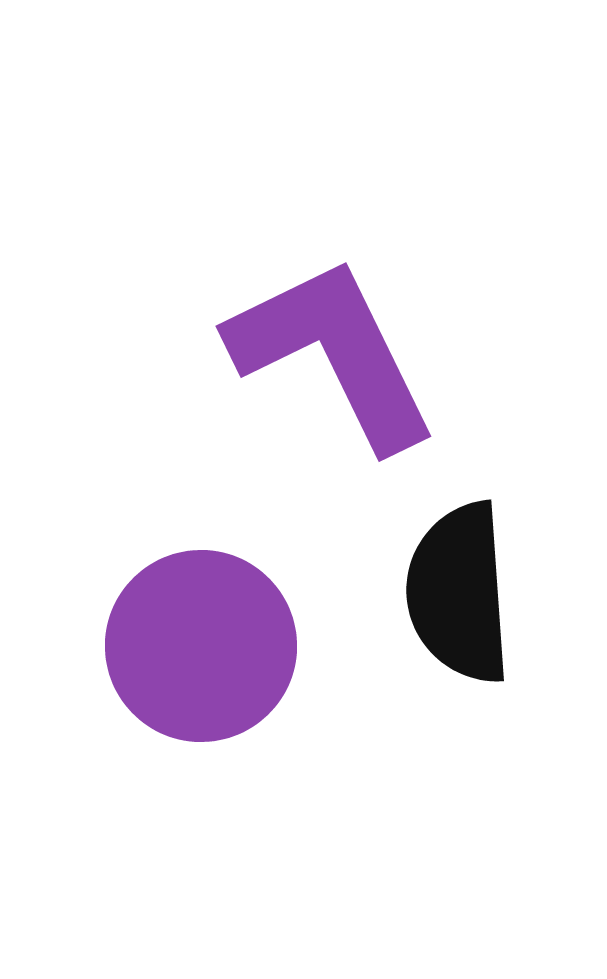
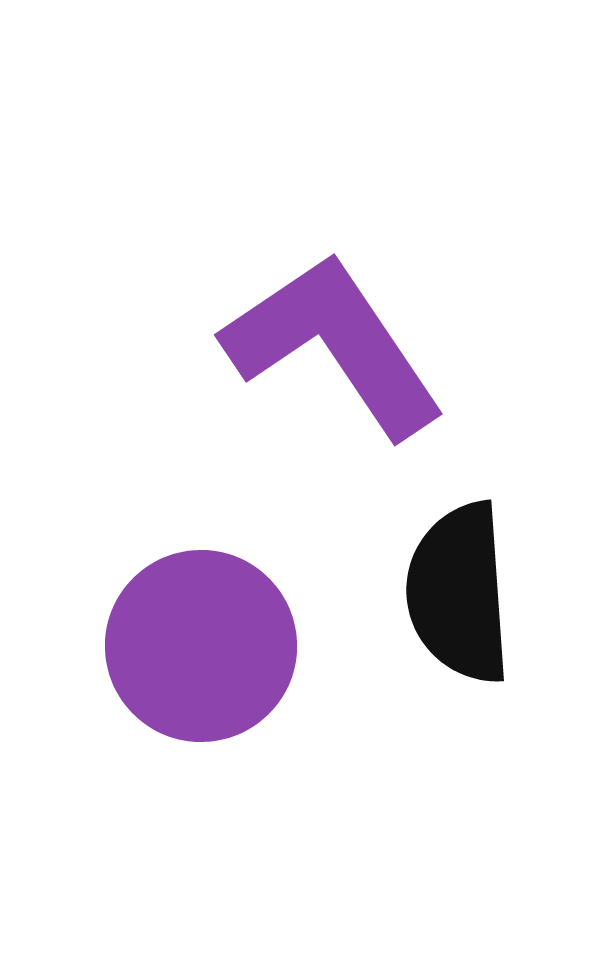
purple L-shape: moved 1 px right, 8 px up; rotated 8 degrees counterclockwise
